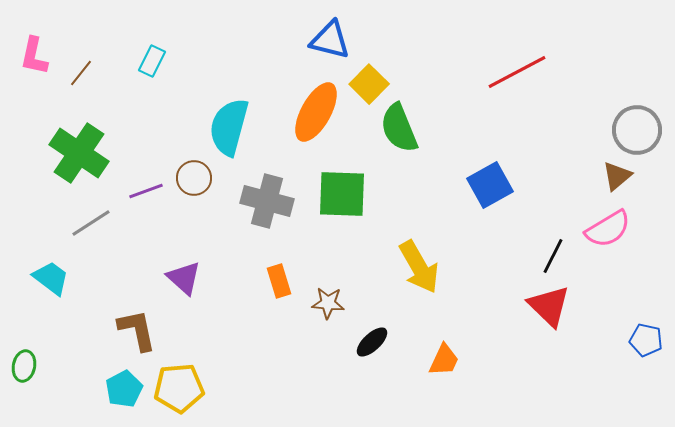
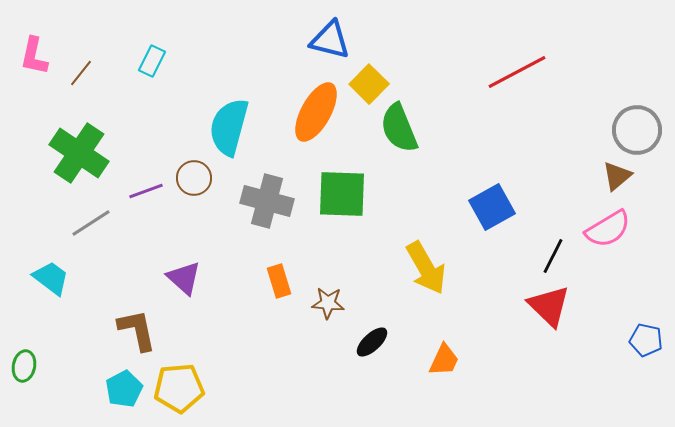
blue square: moved 2 px right, 22 px down
yellow arrow: moved 7 px right, 1 px down
